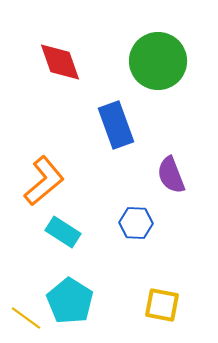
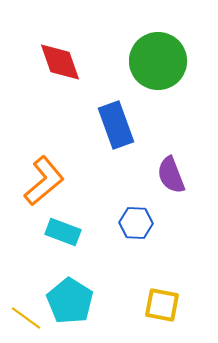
cyan rectangle: rotated 12 degrees counterclockwise
